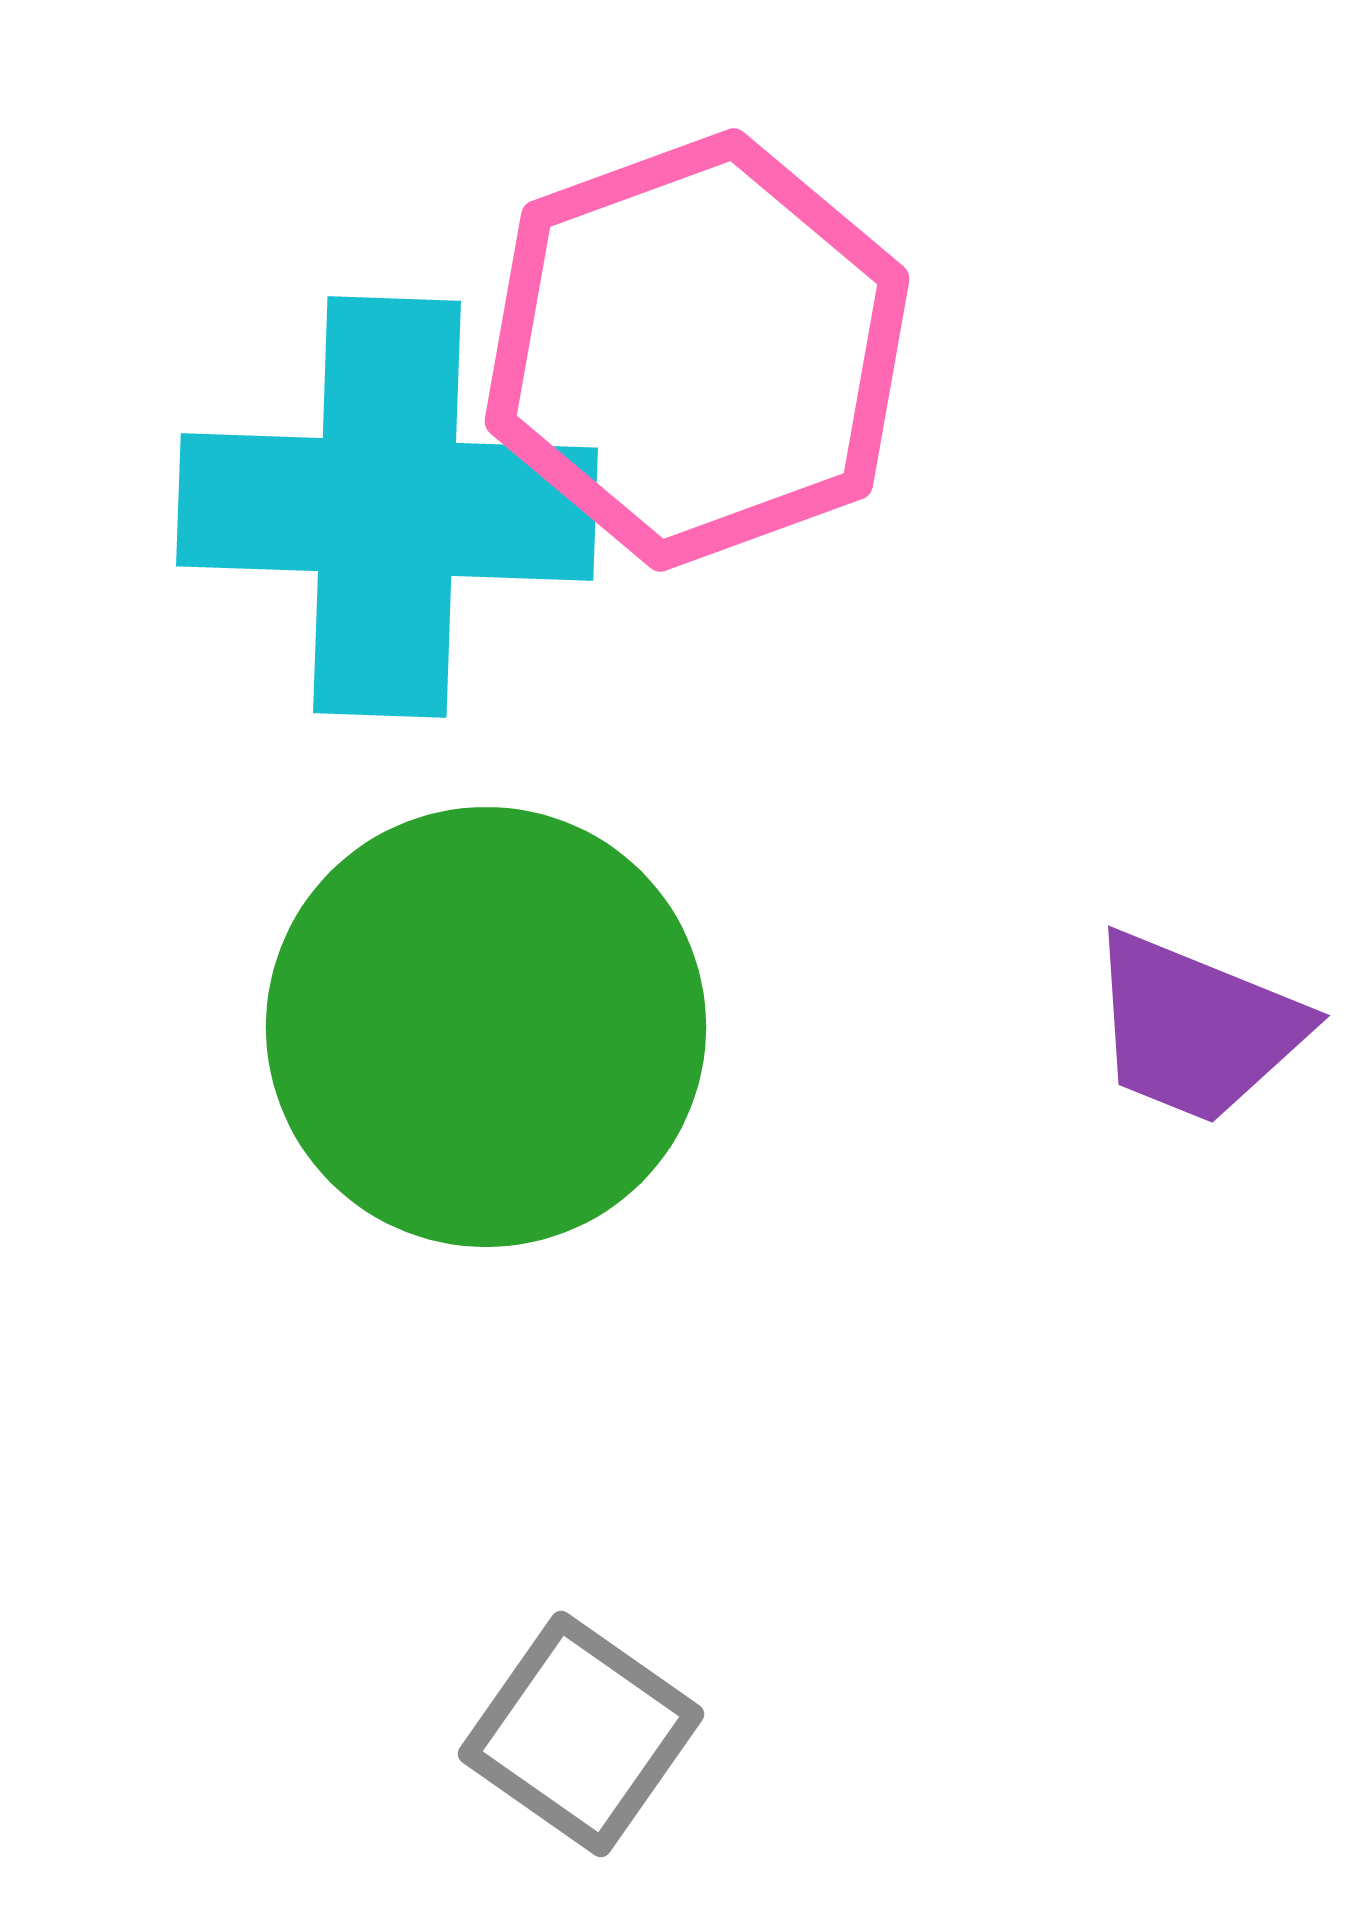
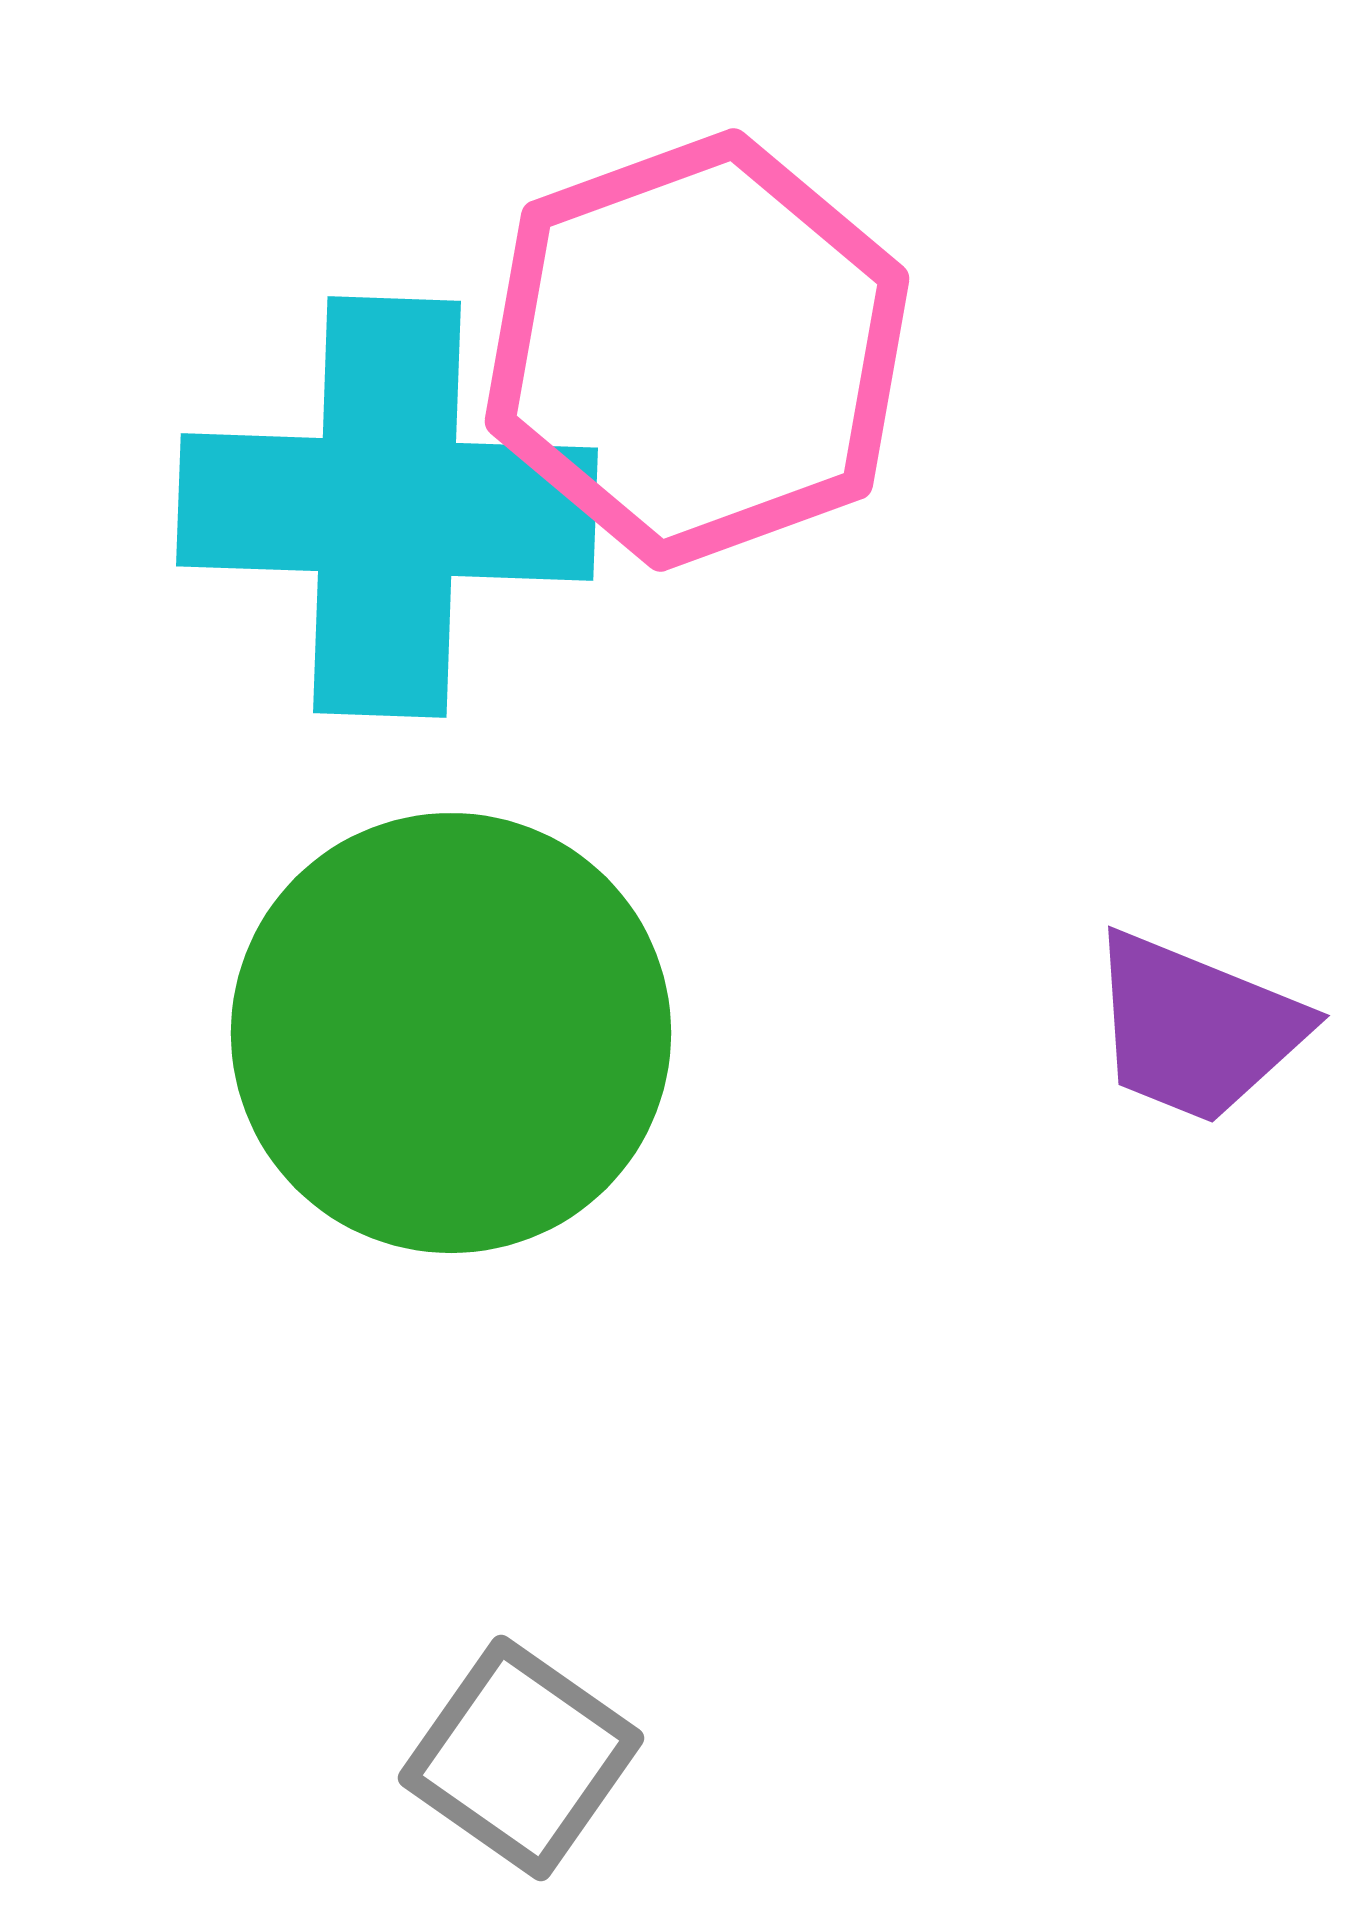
green circle: moved 35 px left, 6 px down
gray square: moved 60 px left, 24 px down
